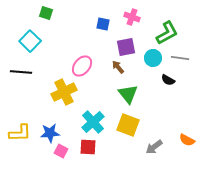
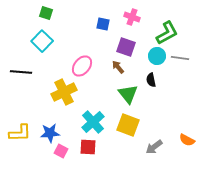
cyan square: moved 12 px right
purple square: rotated 30 degrees clockwise
cyan circle: moved 4 px right, 2 px up
black semicircle: moved 17 px left; rotated 48 degrees clockwise
